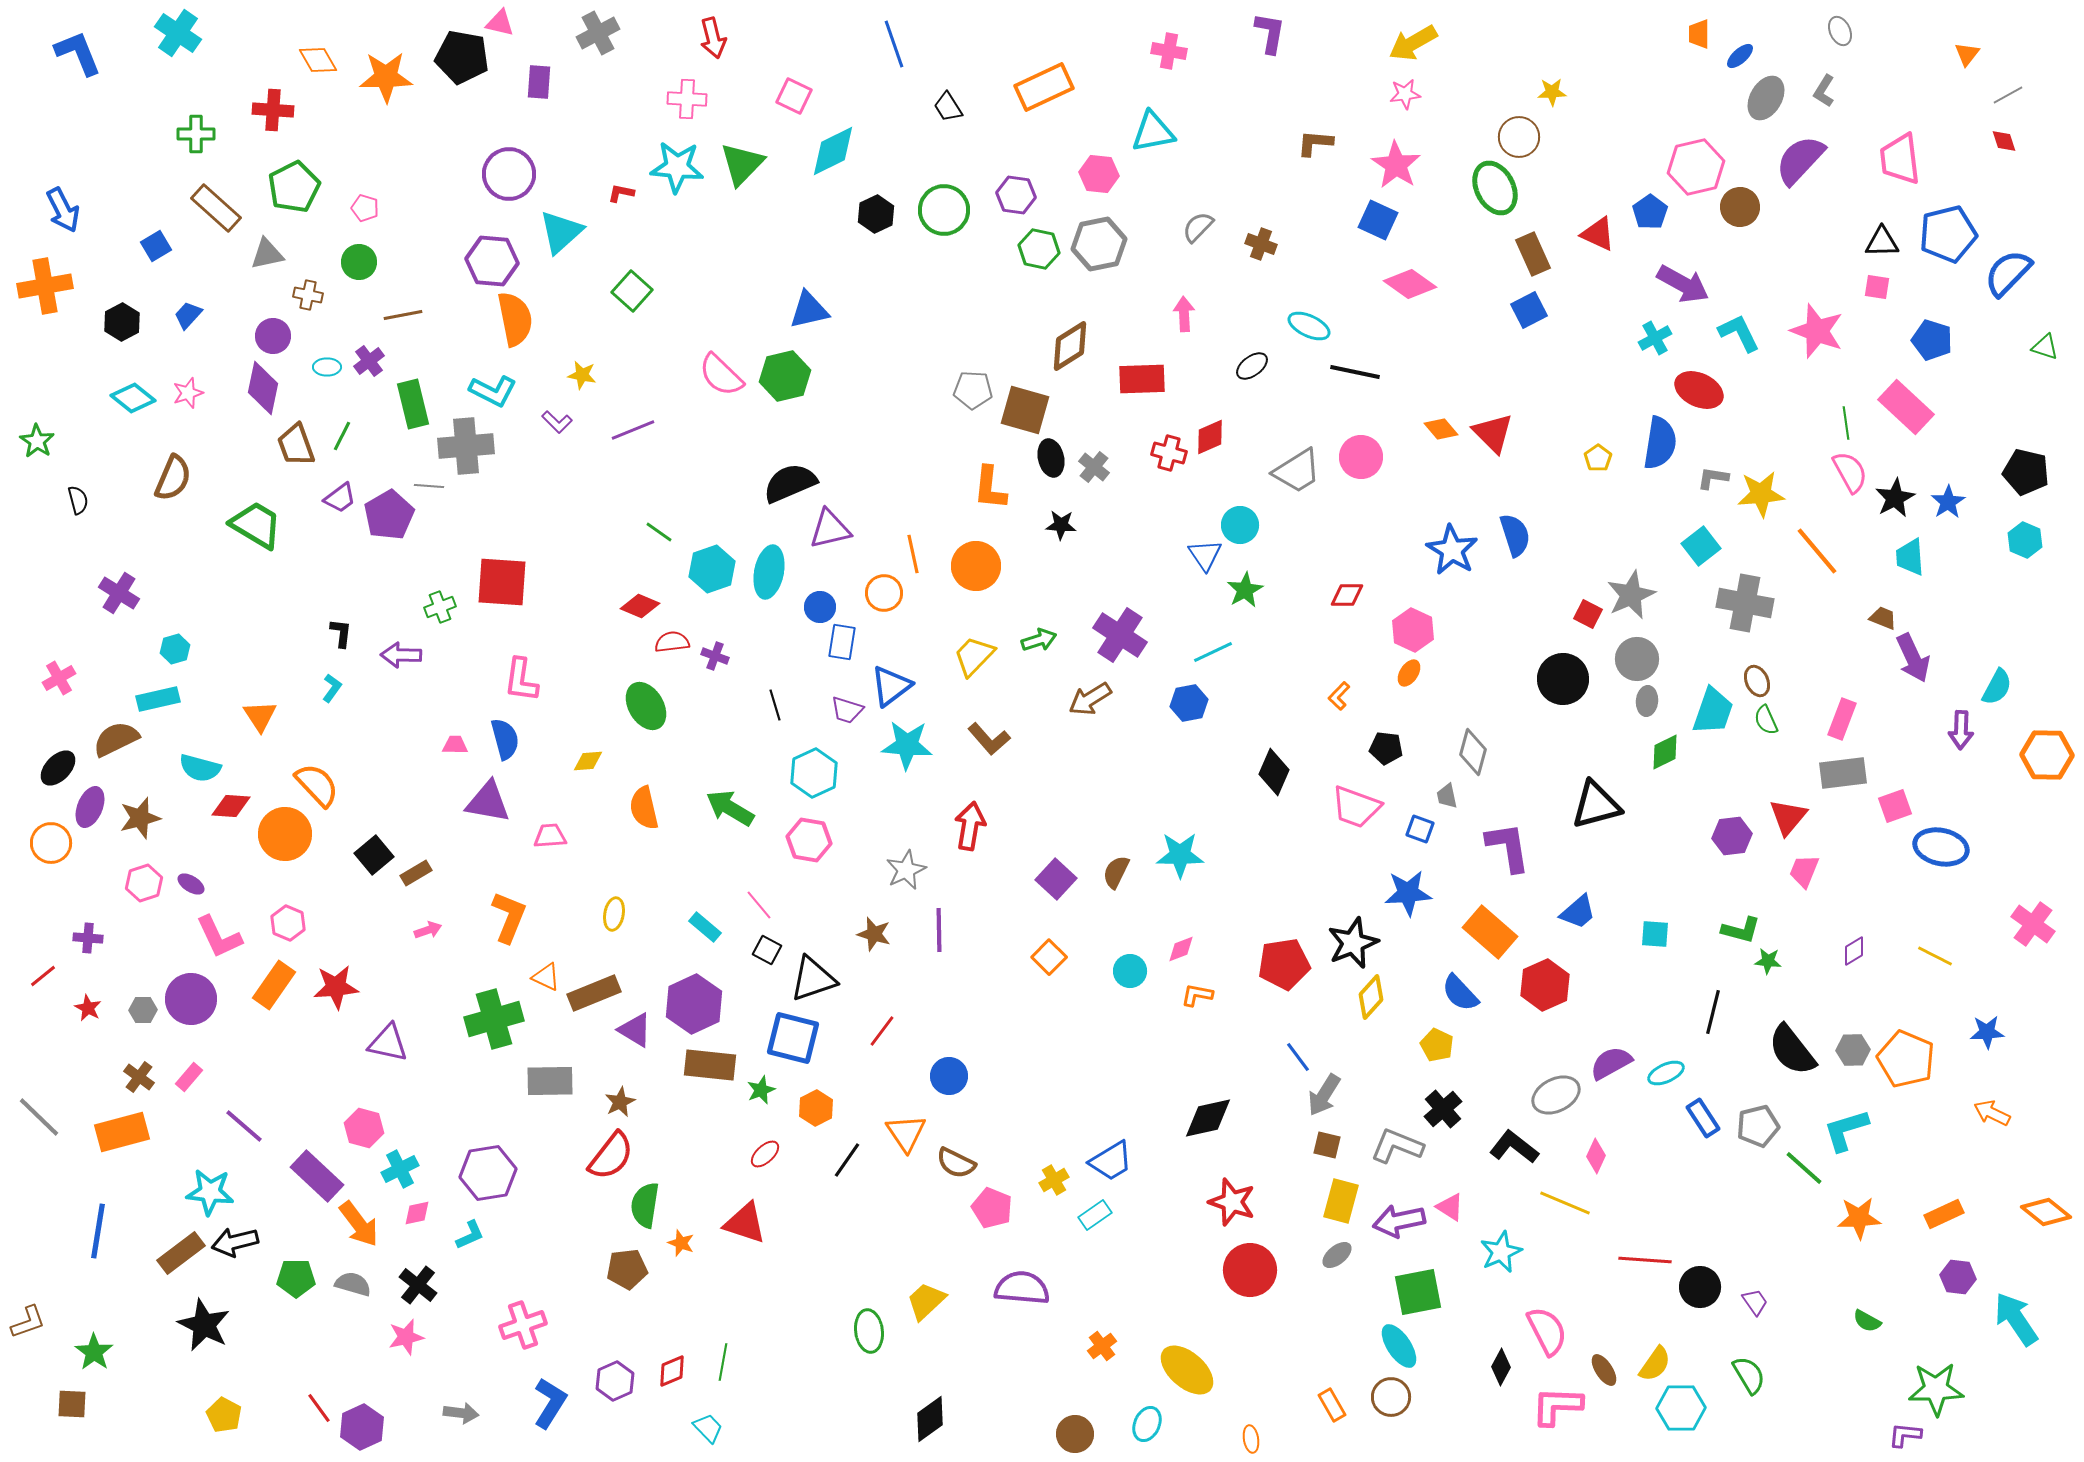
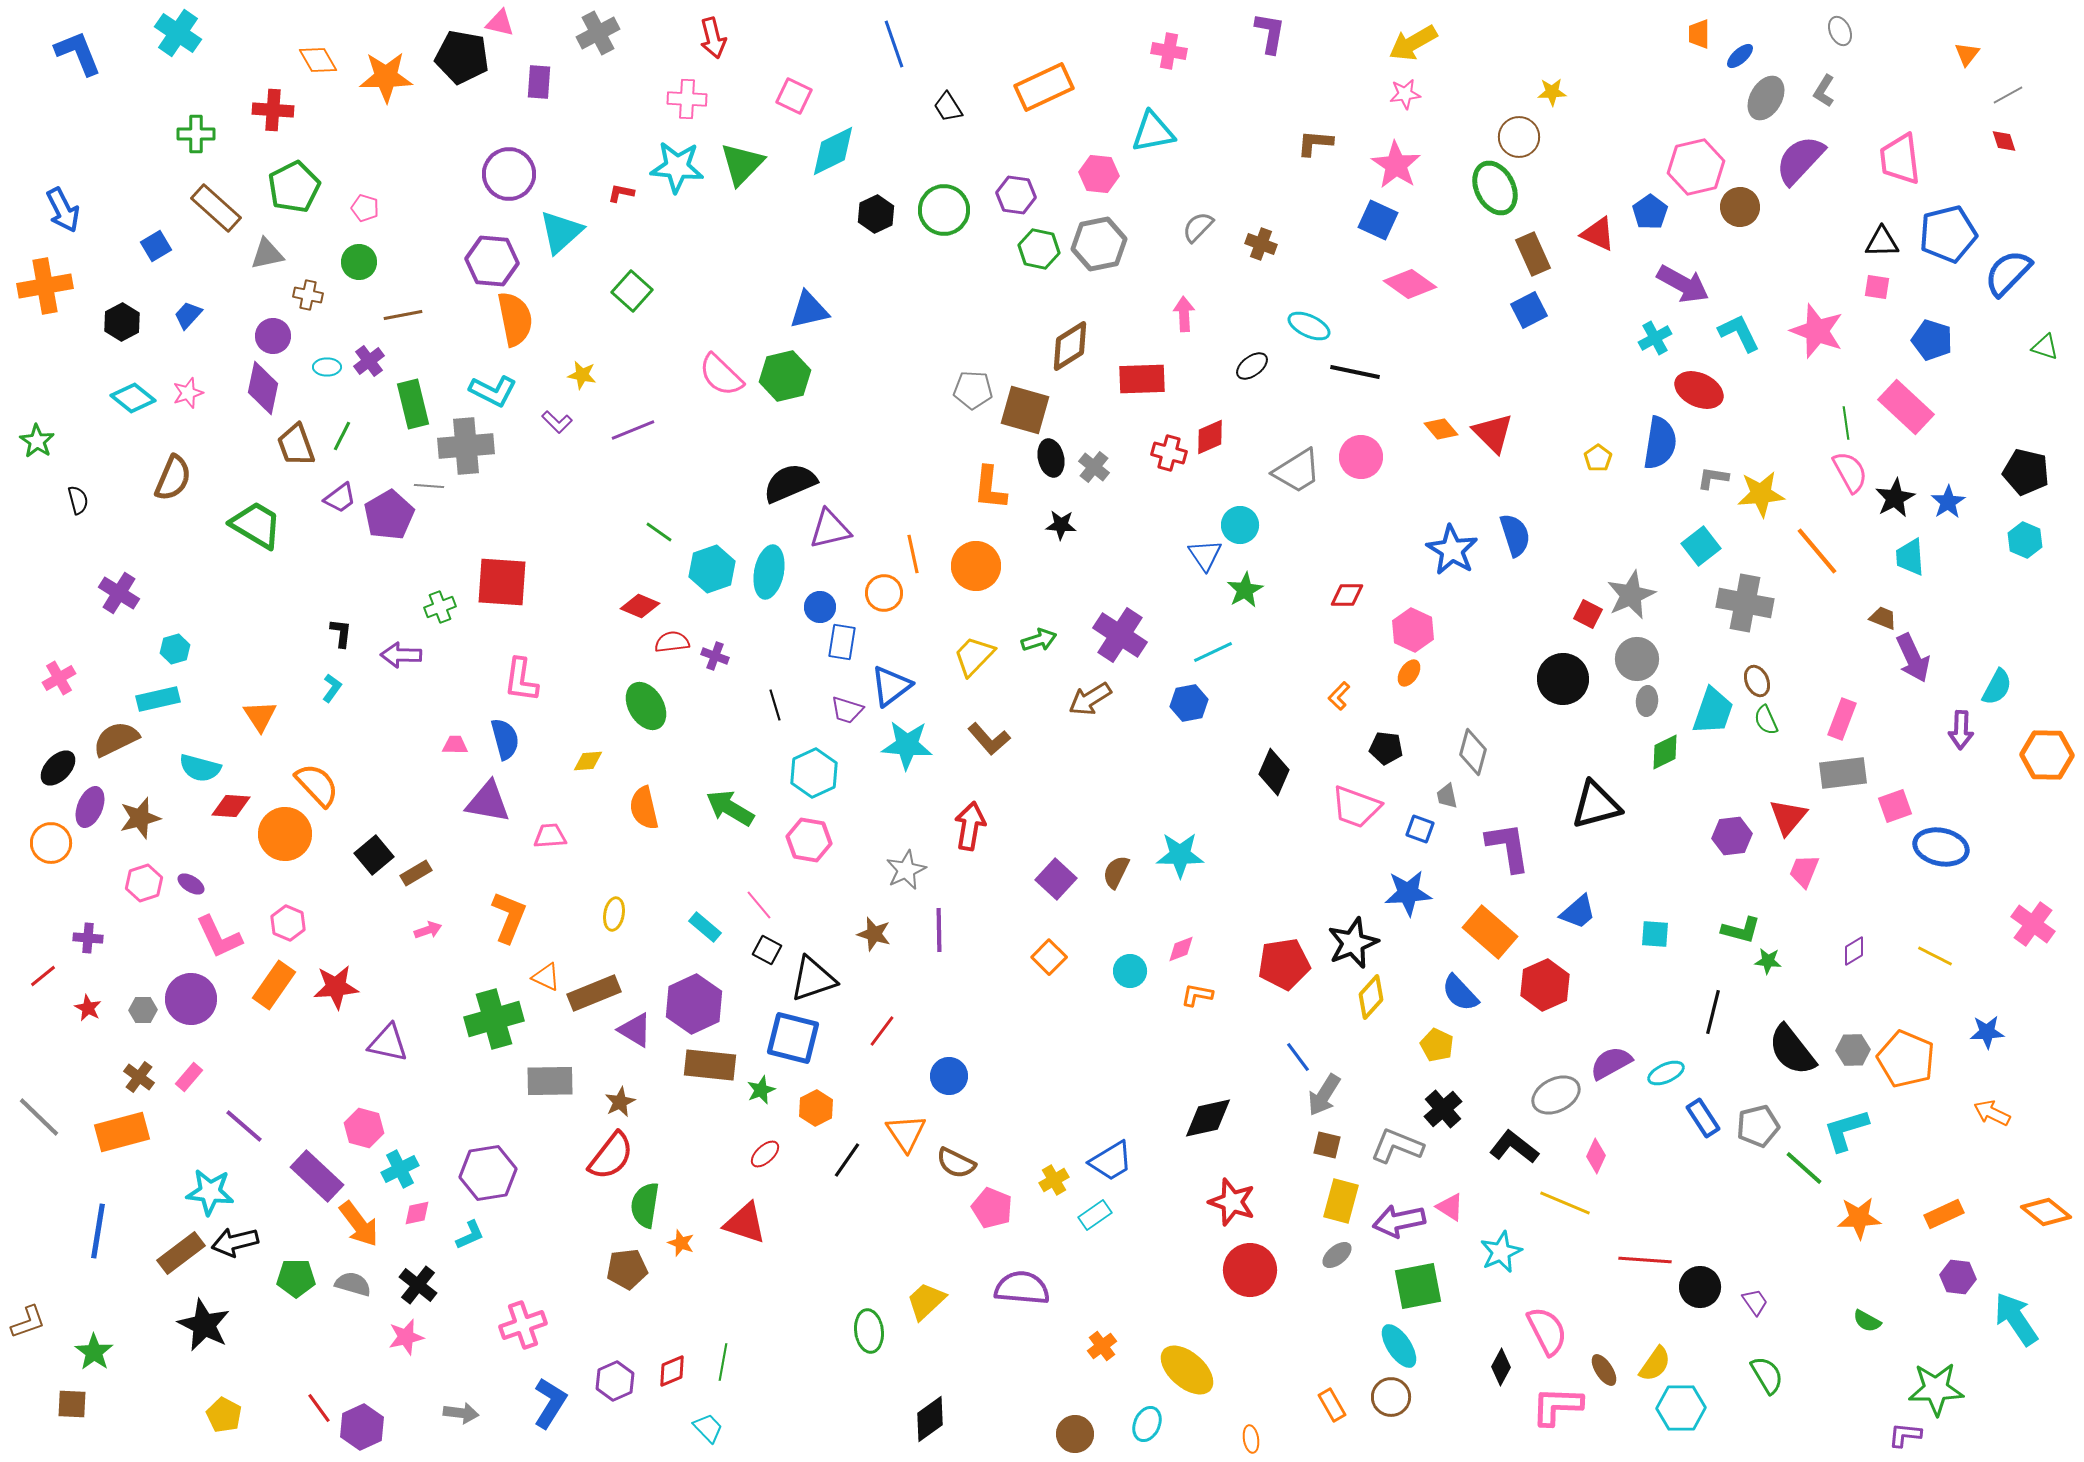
green square at (1418, 1292): moved 6 px up
green semicircle at (1749, 1375): moved 18 px right
